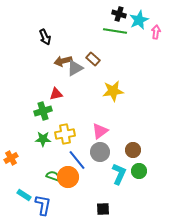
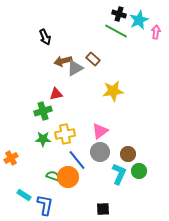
green line: moved 1 px right; rotated 20 degrees clockwise
brown circle: moved 5 px left, 4 px down
blue L-shape: moved 2 px right
